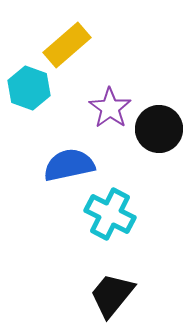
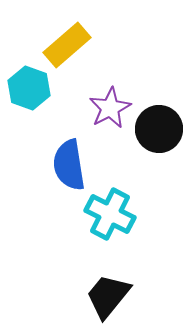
purple star: rotated 9 degrees clockwise
blue semicircle: rotated 87 degrees counterclockwise
black trapezoid: moved 4 px left, 1 px down
